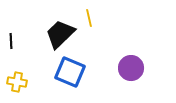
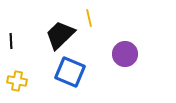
black trapezoid: moved 1 px down
purple circle: moved 6 px left, 14 px up
yellow cross: moved 1 px up
